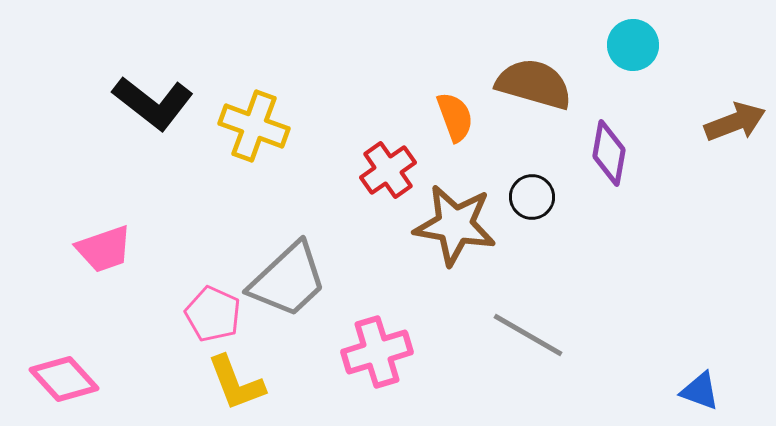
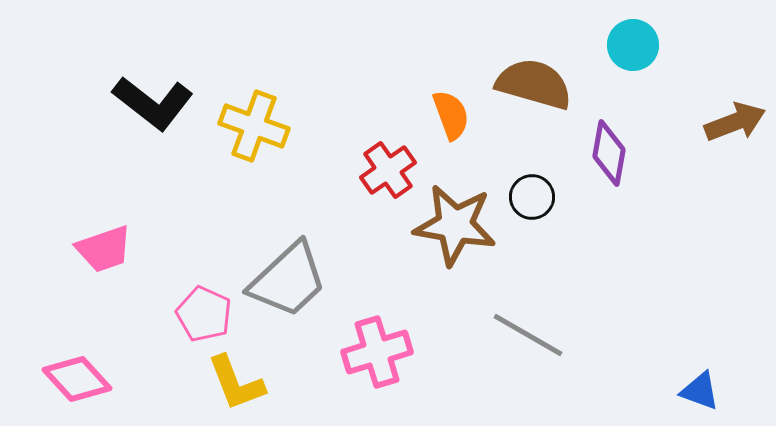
orange semicircle: moved 4 px left, 2 px up
pink pentagon: moved 9 px left
pink diamond: moved 13 px right
